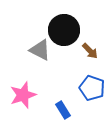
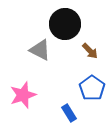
black circle: moved 1 px right, 6 px up
blue pentagon: rotated 15 degrees clockwise
blue rectangle: moved 6 px right, 3 px down
